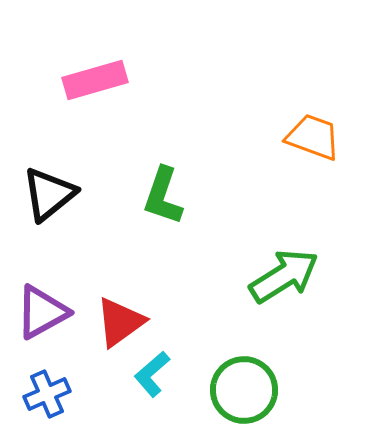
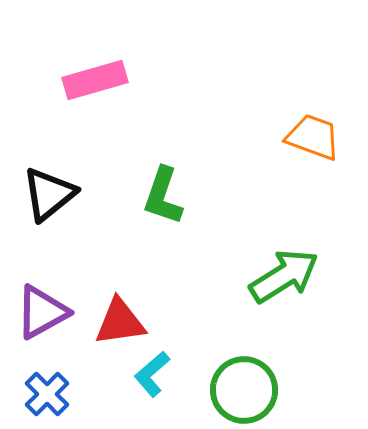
red triangle: rotated 28 degrees clockwise
blue cross: rotated 21 degrees counterclockwise
